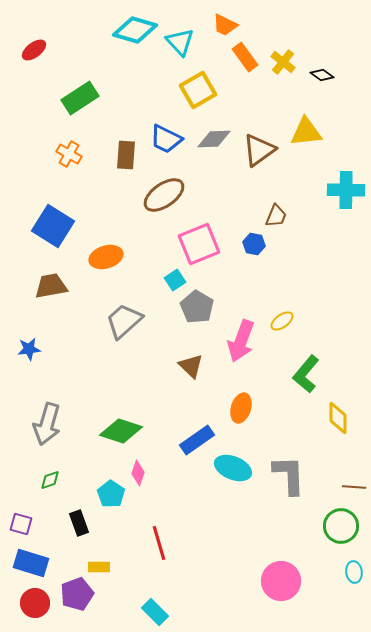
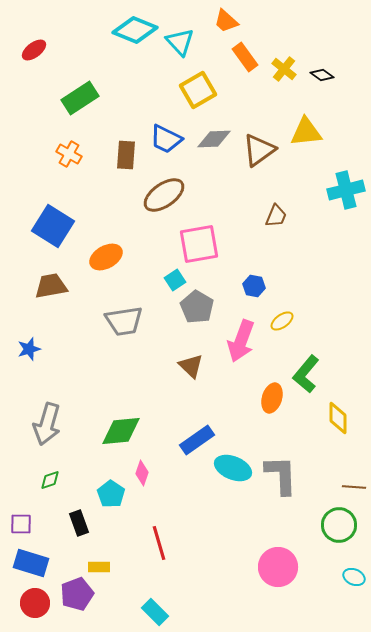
orange trapezoid at (225, 25): moved 1 px right, 4 px up; rotated 16 degrees clockwise
cyan diamond at (135, 30): rotated 6 degrees clockwise
yellow cross at (283, 62): moved 1 px right, 7 px down
cyan cross at (346, 190): rotated 15 degrees counterclockwise
pink square at (199, 244): rotated 12 degrees clockwise
blue hexagon at (254, 244): moved 42 px down
orange ellipse at (106, 257): rotated 12 degrees counterclockwise
gray trapezoid at (124, 321): rotated 147 degrees counterclockwise
blue star at (29, 349): rotated 10 degrees counterclockwise
orange ellipse at (241, 408): moved 31 px right, 10 px up
green diamond at (121, 431): rotated 24 degrees counterclockwise
pink diamond at (138, 473): moved 4 px right
gray L-shape at (289, 475): moved 8 px left
purple square at (21, 524): rotated 15 degrees counterclockwise
green circle at (341, 526): moved 2 px left, 1 px up
cyan ellipse at (354, 572): moved 5 px down; rotated 60 degrees counterclockwise
pink circle at (281, 581): moved 3 px left, 14 px up
